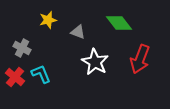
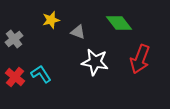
yellow star: moved 3 px right
gray cross: moved 8 px left, 9 px up; rotated 24 degrees clockwise
white star: rotated 20 degrees counterclockwise
cyan L-shape: rotated 10 degrees counterclockwise
